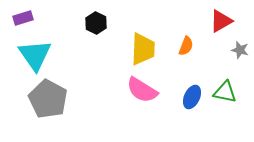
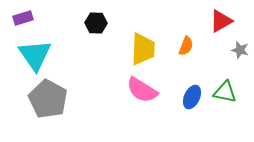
black hexagon: rotated 25 degrees counterclockwise
